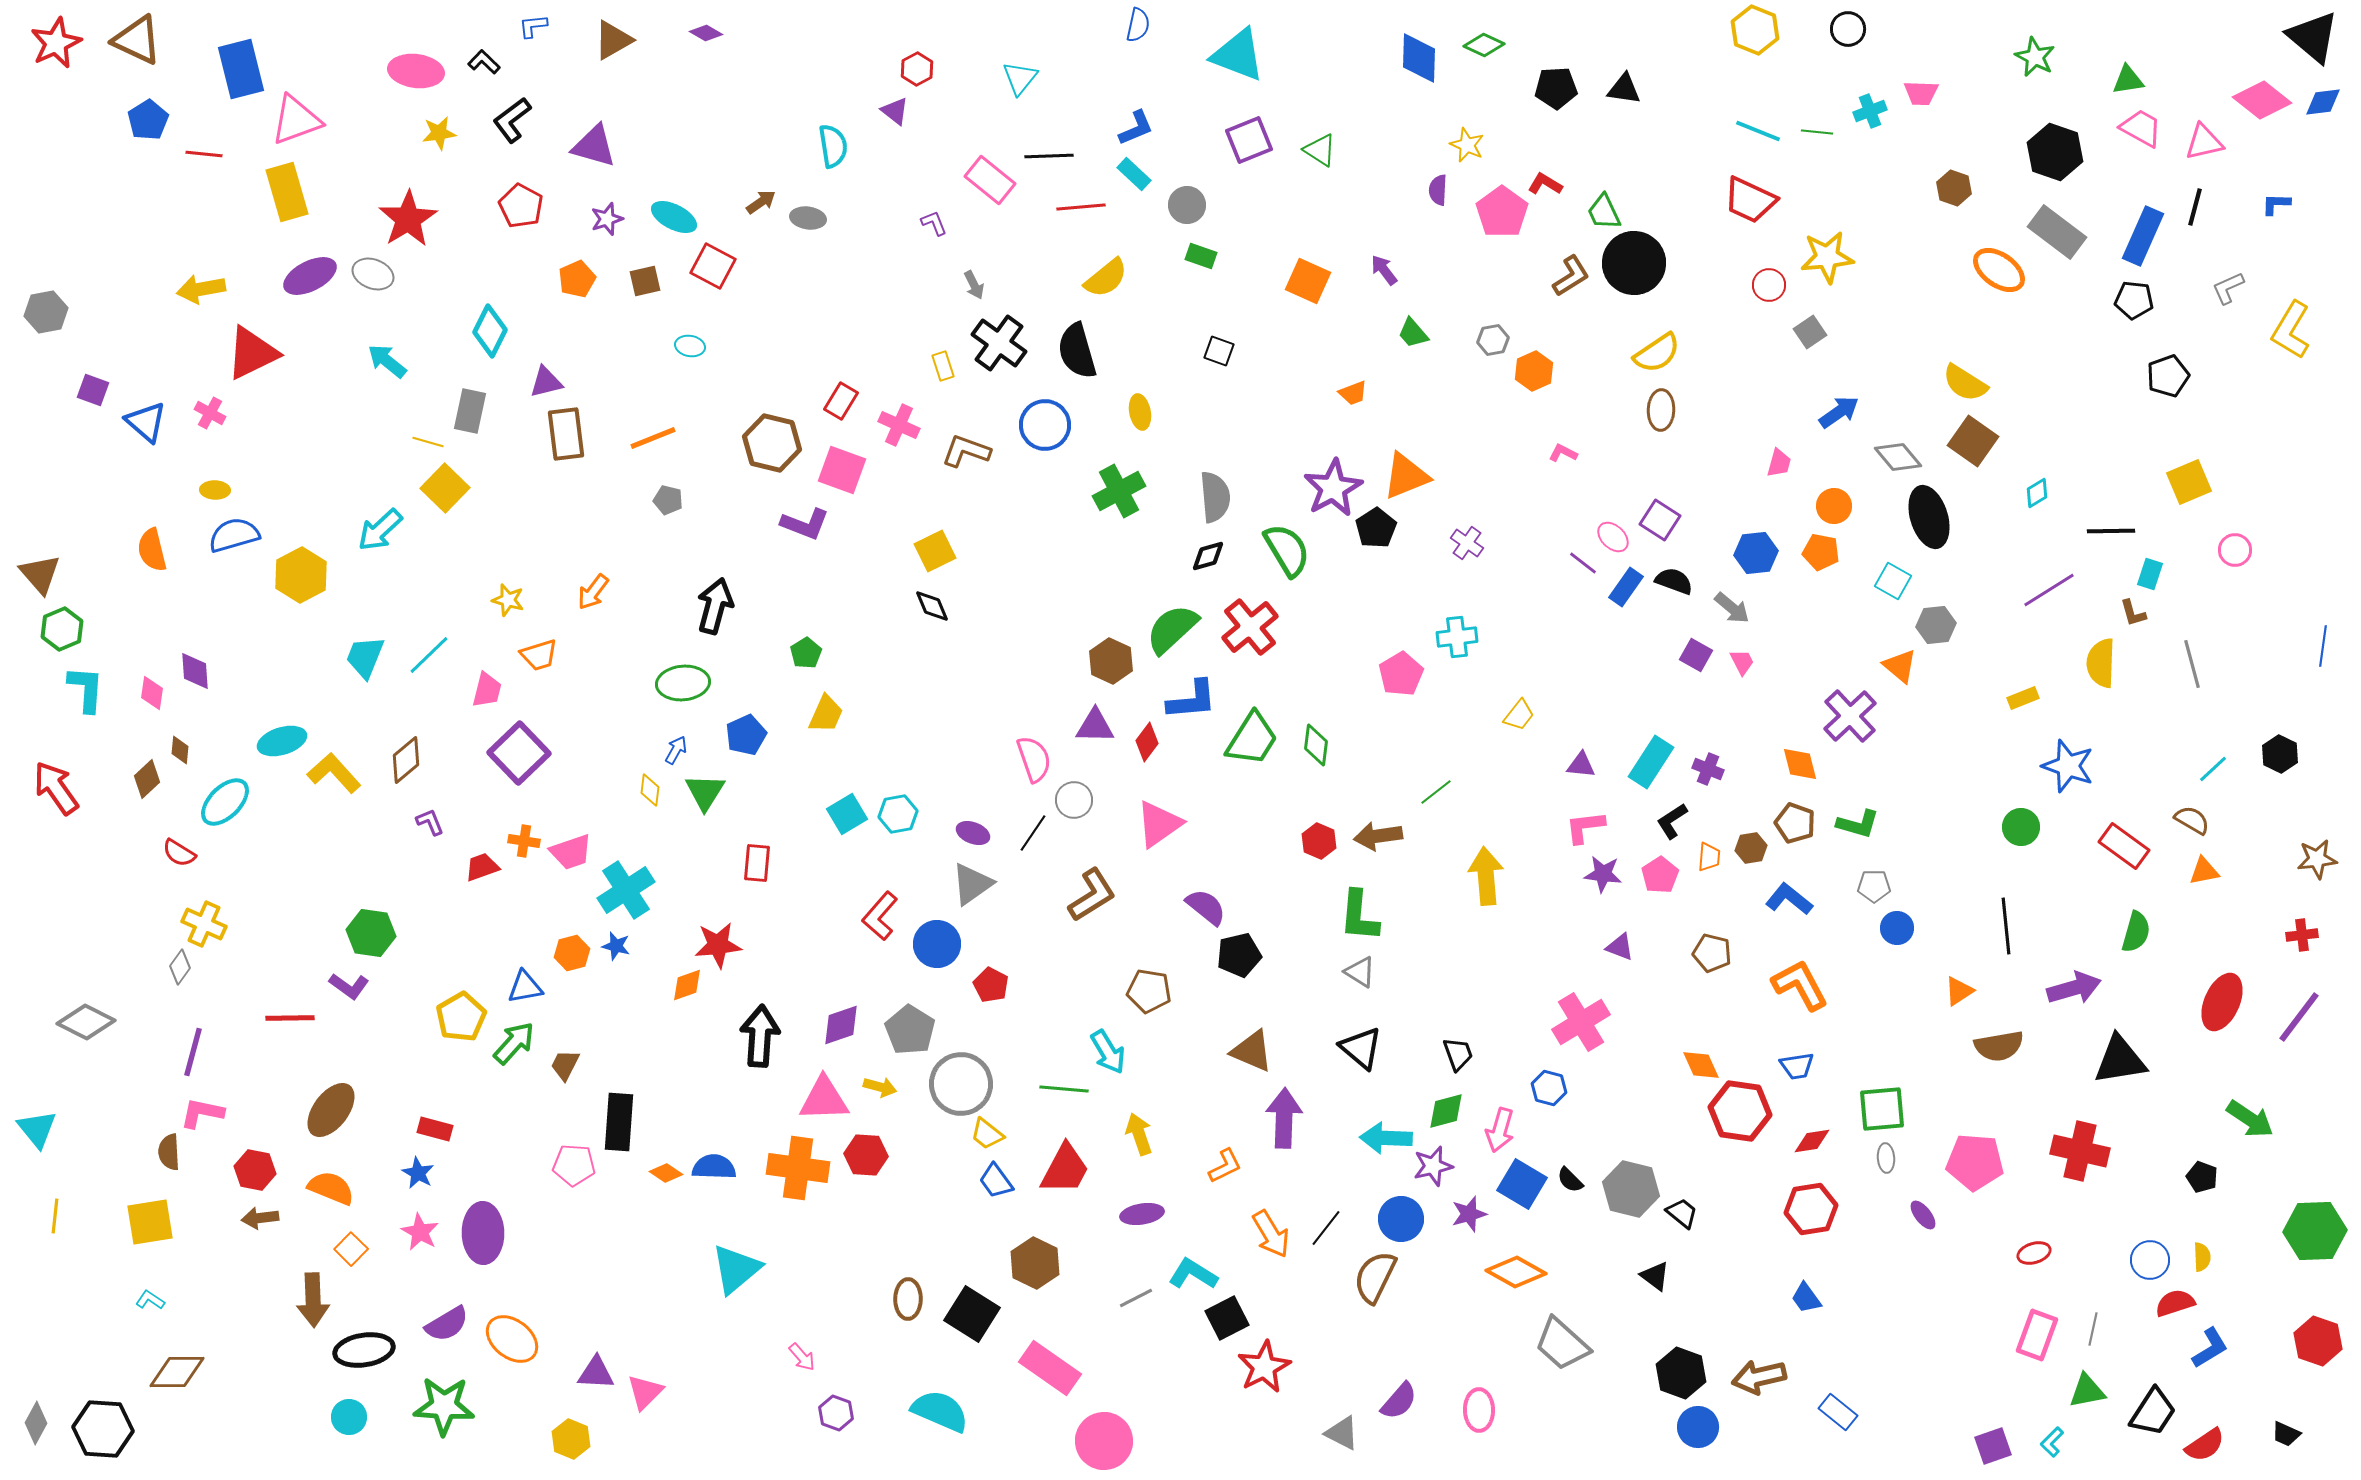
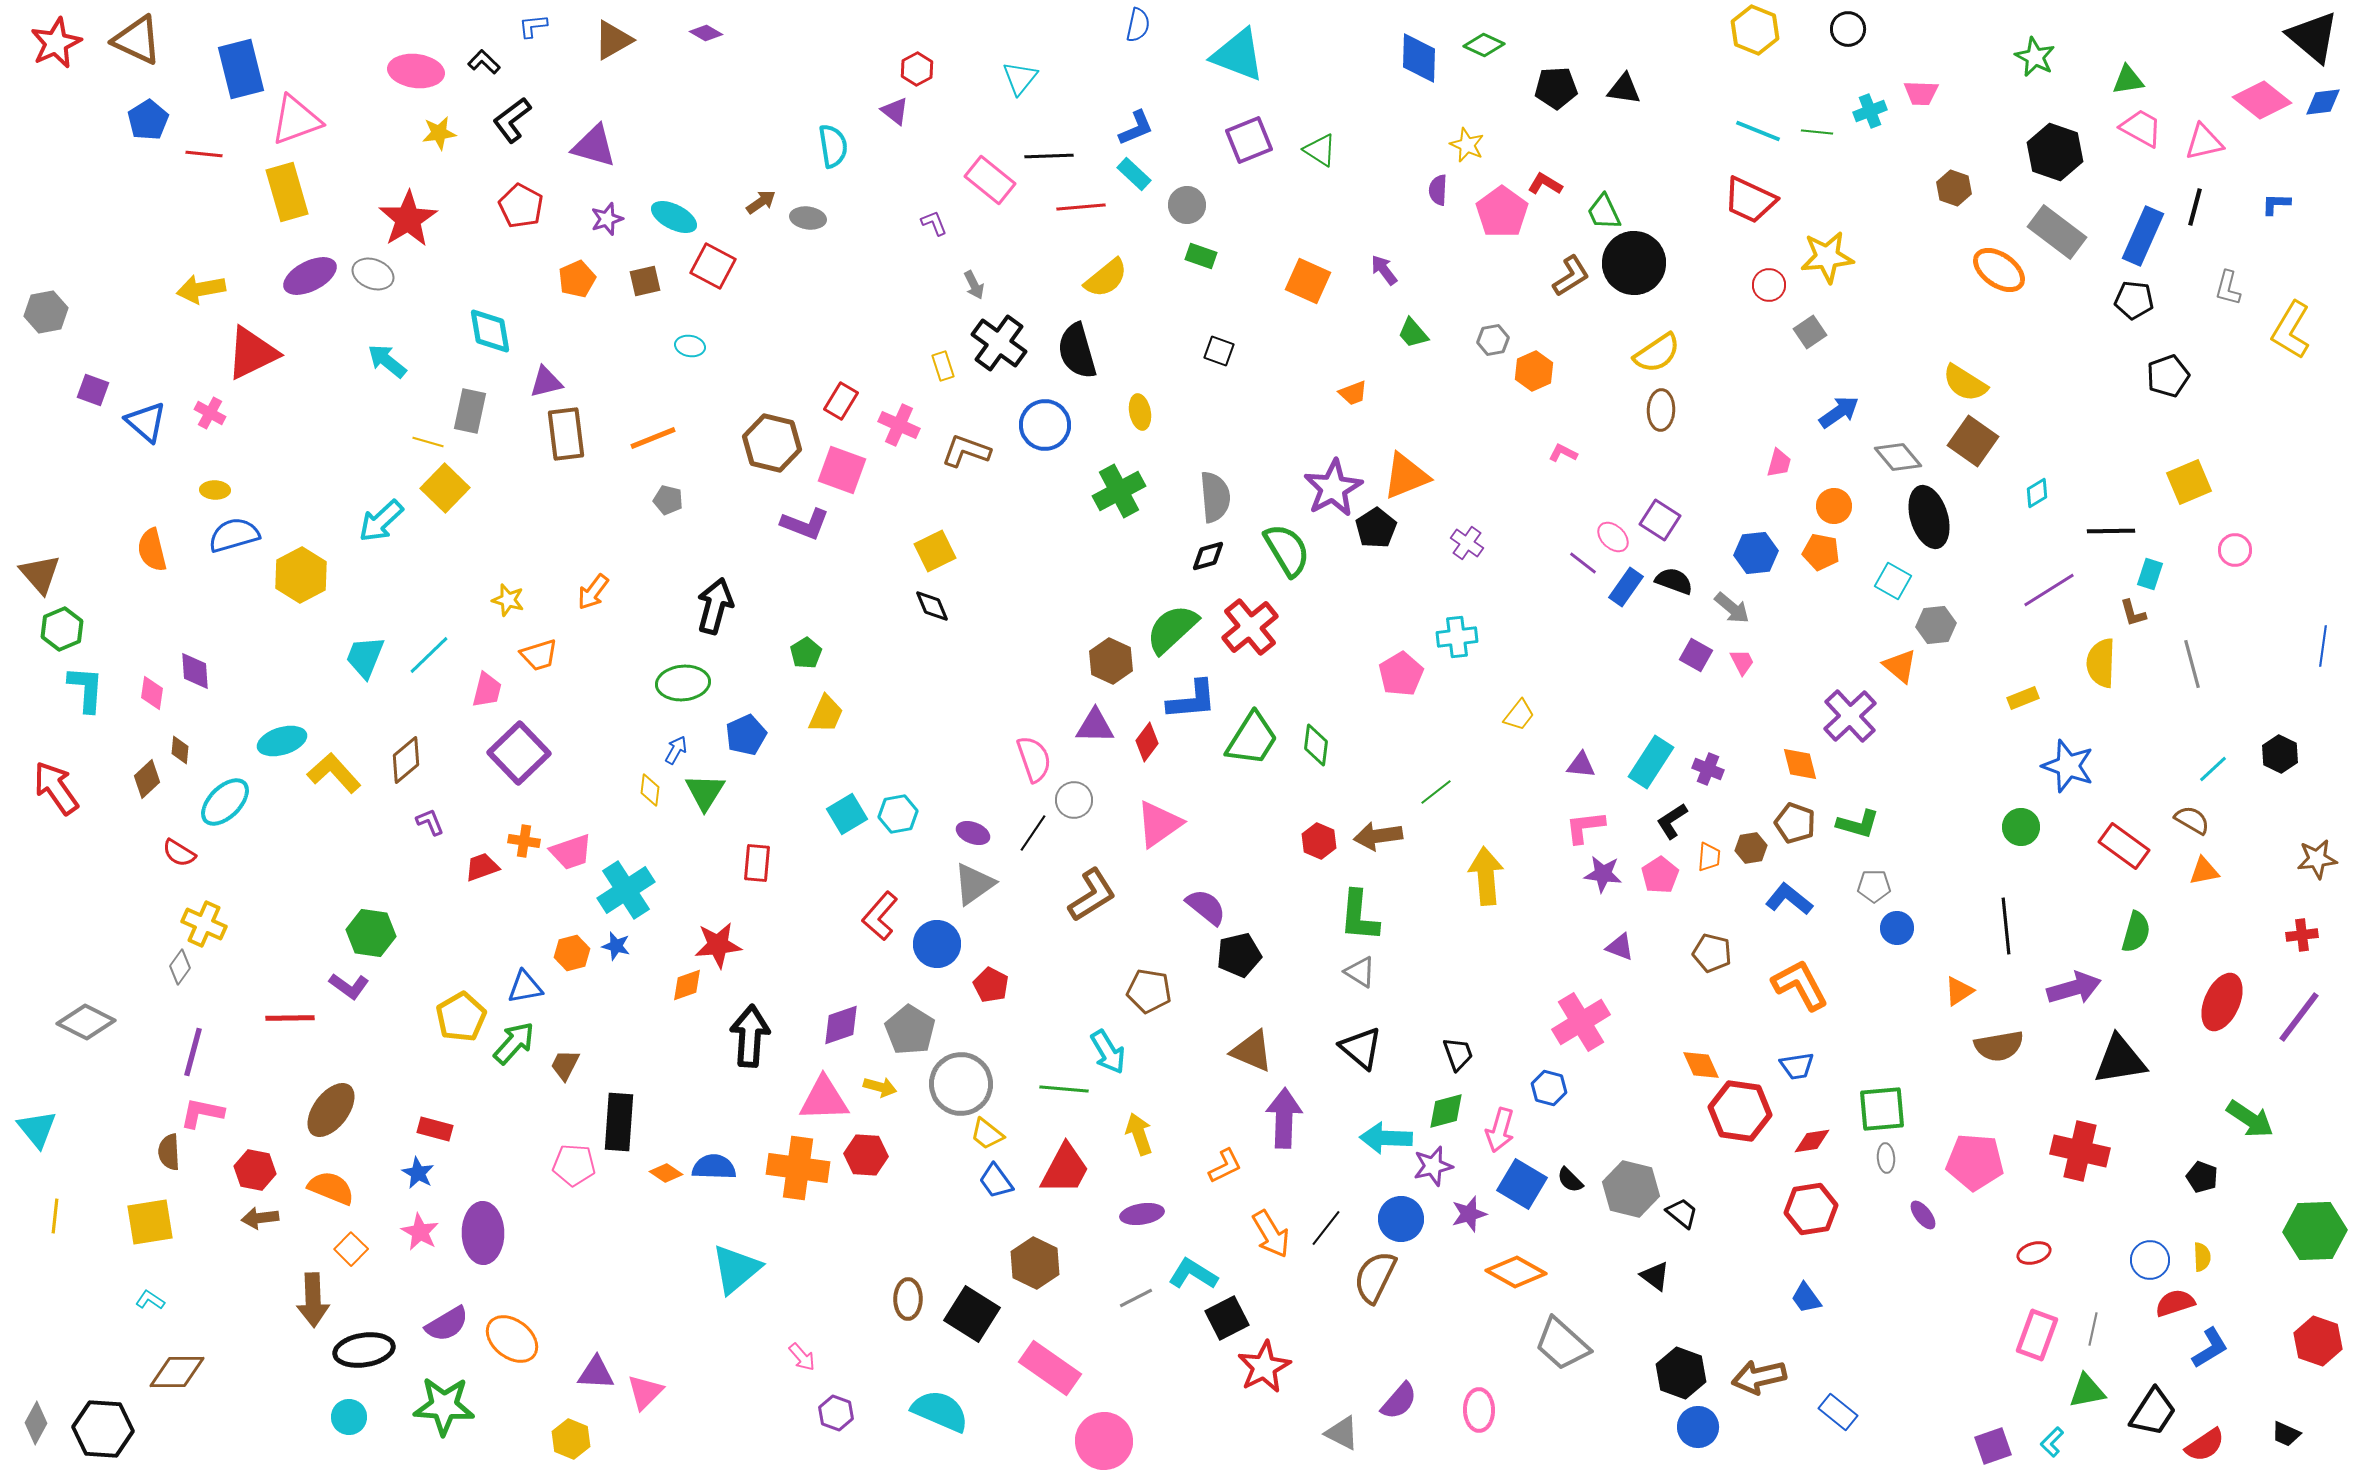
gray L-shape at (2228, 288): rotated 51 degrees counterclockwise
cyan diamond at (490, 331): rotated 36 degrees counterclockwise
cyan arrow at (380, 530): moved 1 px right, 9 px up
gray triangle at (972, 884): moved 2 px right
black arrow at (760, 1036): moved 10 px left
